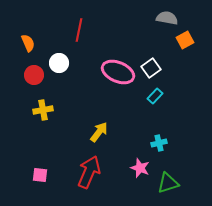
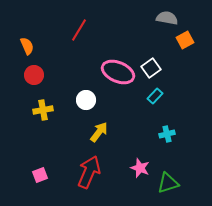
red line: rotated 20 degrees clockwise
orange semicircle: moved 1 px left, 3 px down
white circle: moved 27 px right, 37 px down
cyan cross: moved 8 px right, 9 px up
pink square: rotated 28 degrees counterclockwise
